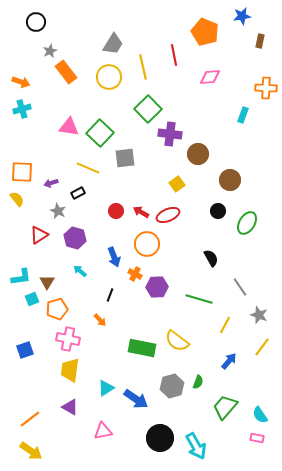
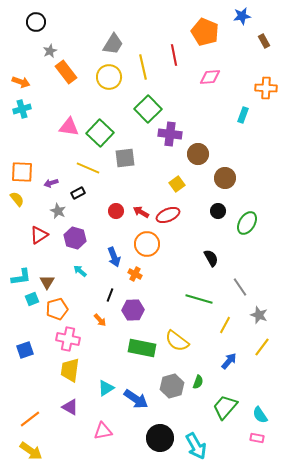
brown rectangle at (260, 41): moved 4 px right; rotated 40 degrees counterclockwise
brown circle at (230, 180): moved 5 px left, 2 px up
purple hexagon at (157, 287): moved 24 px left, 23 px down
